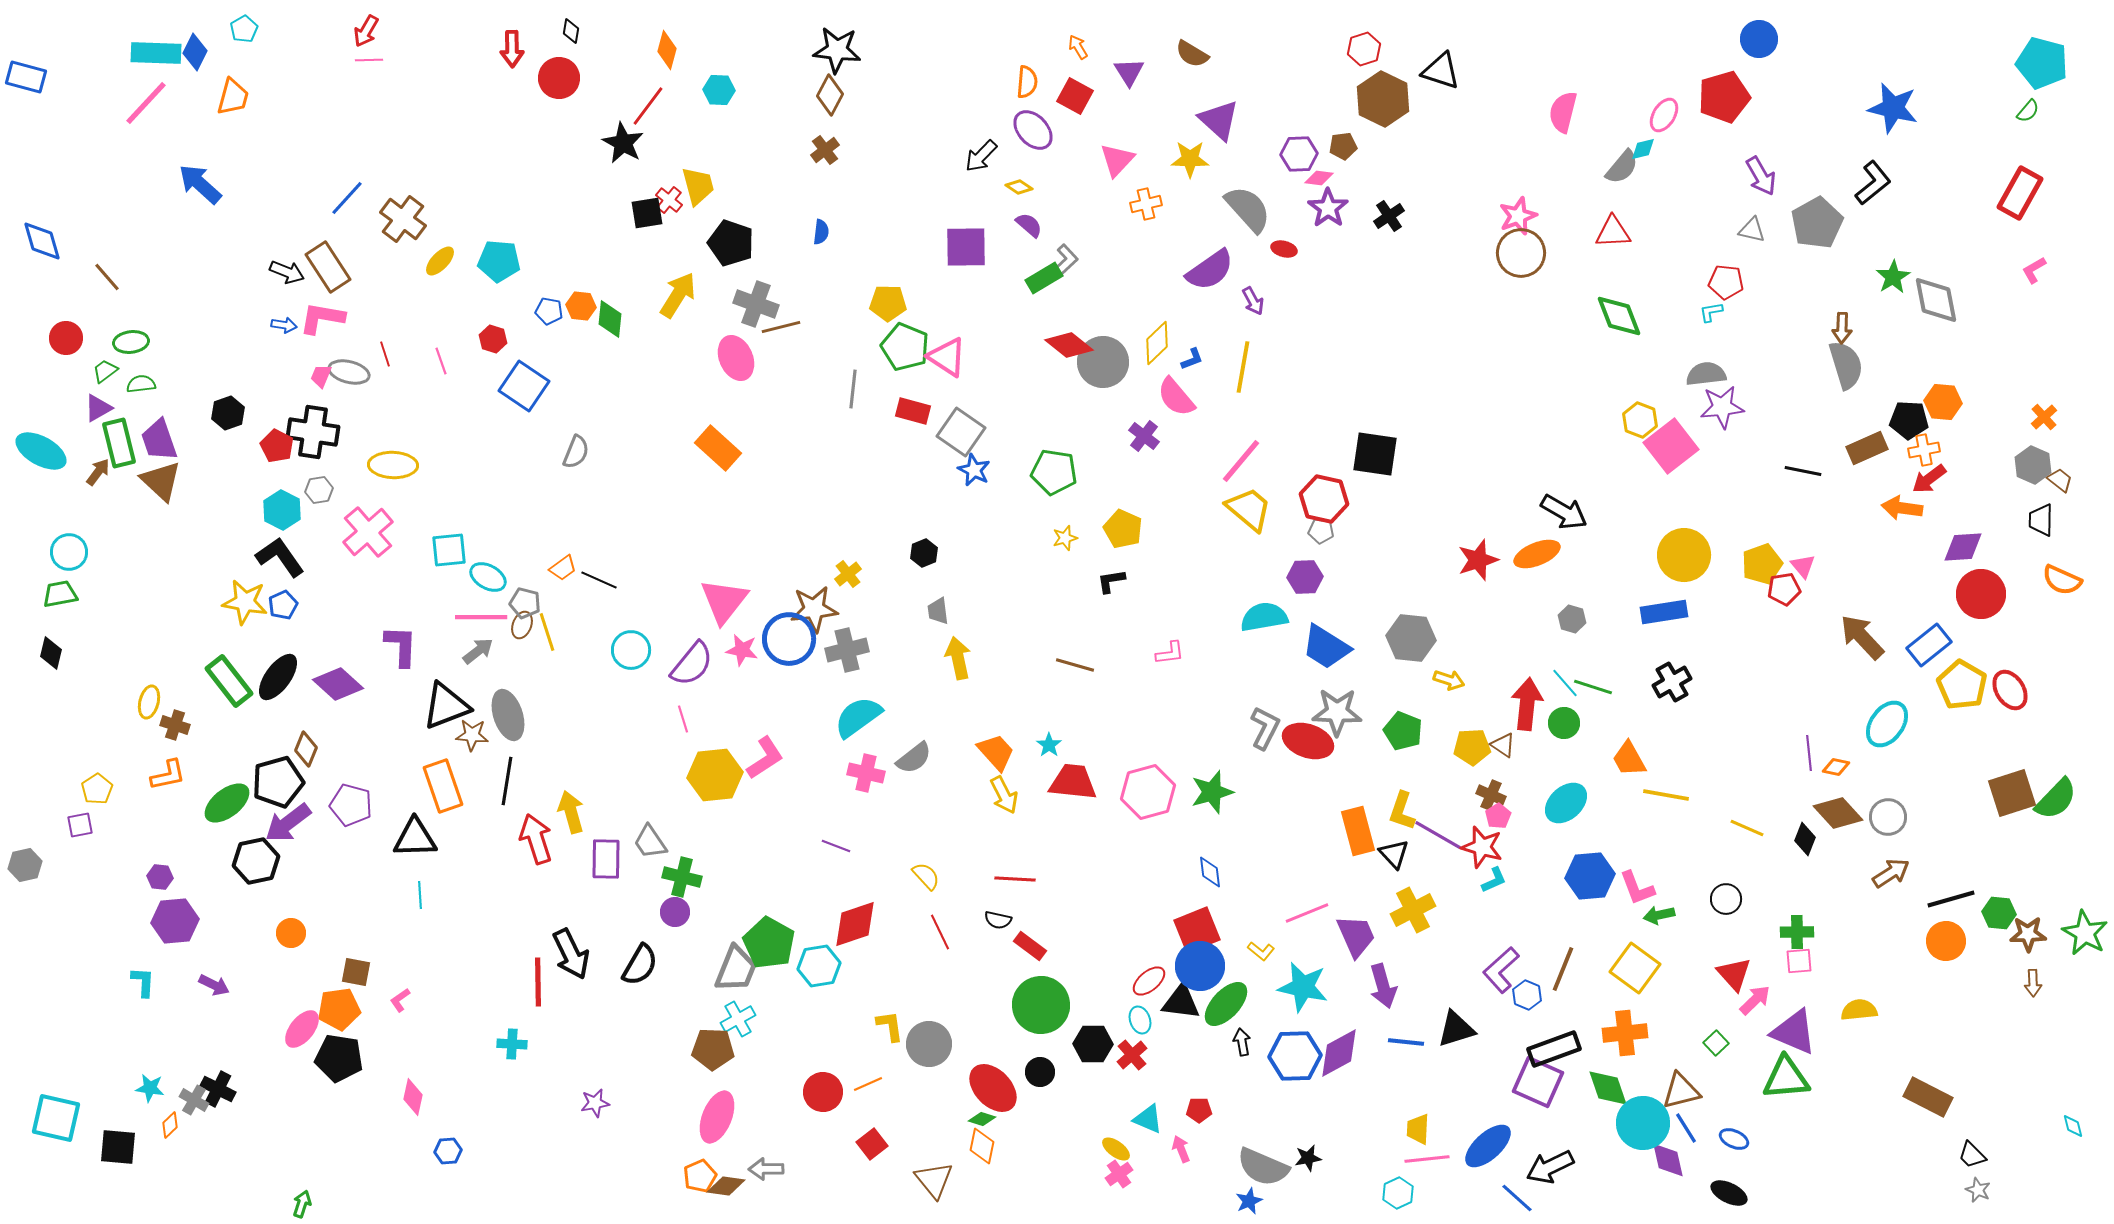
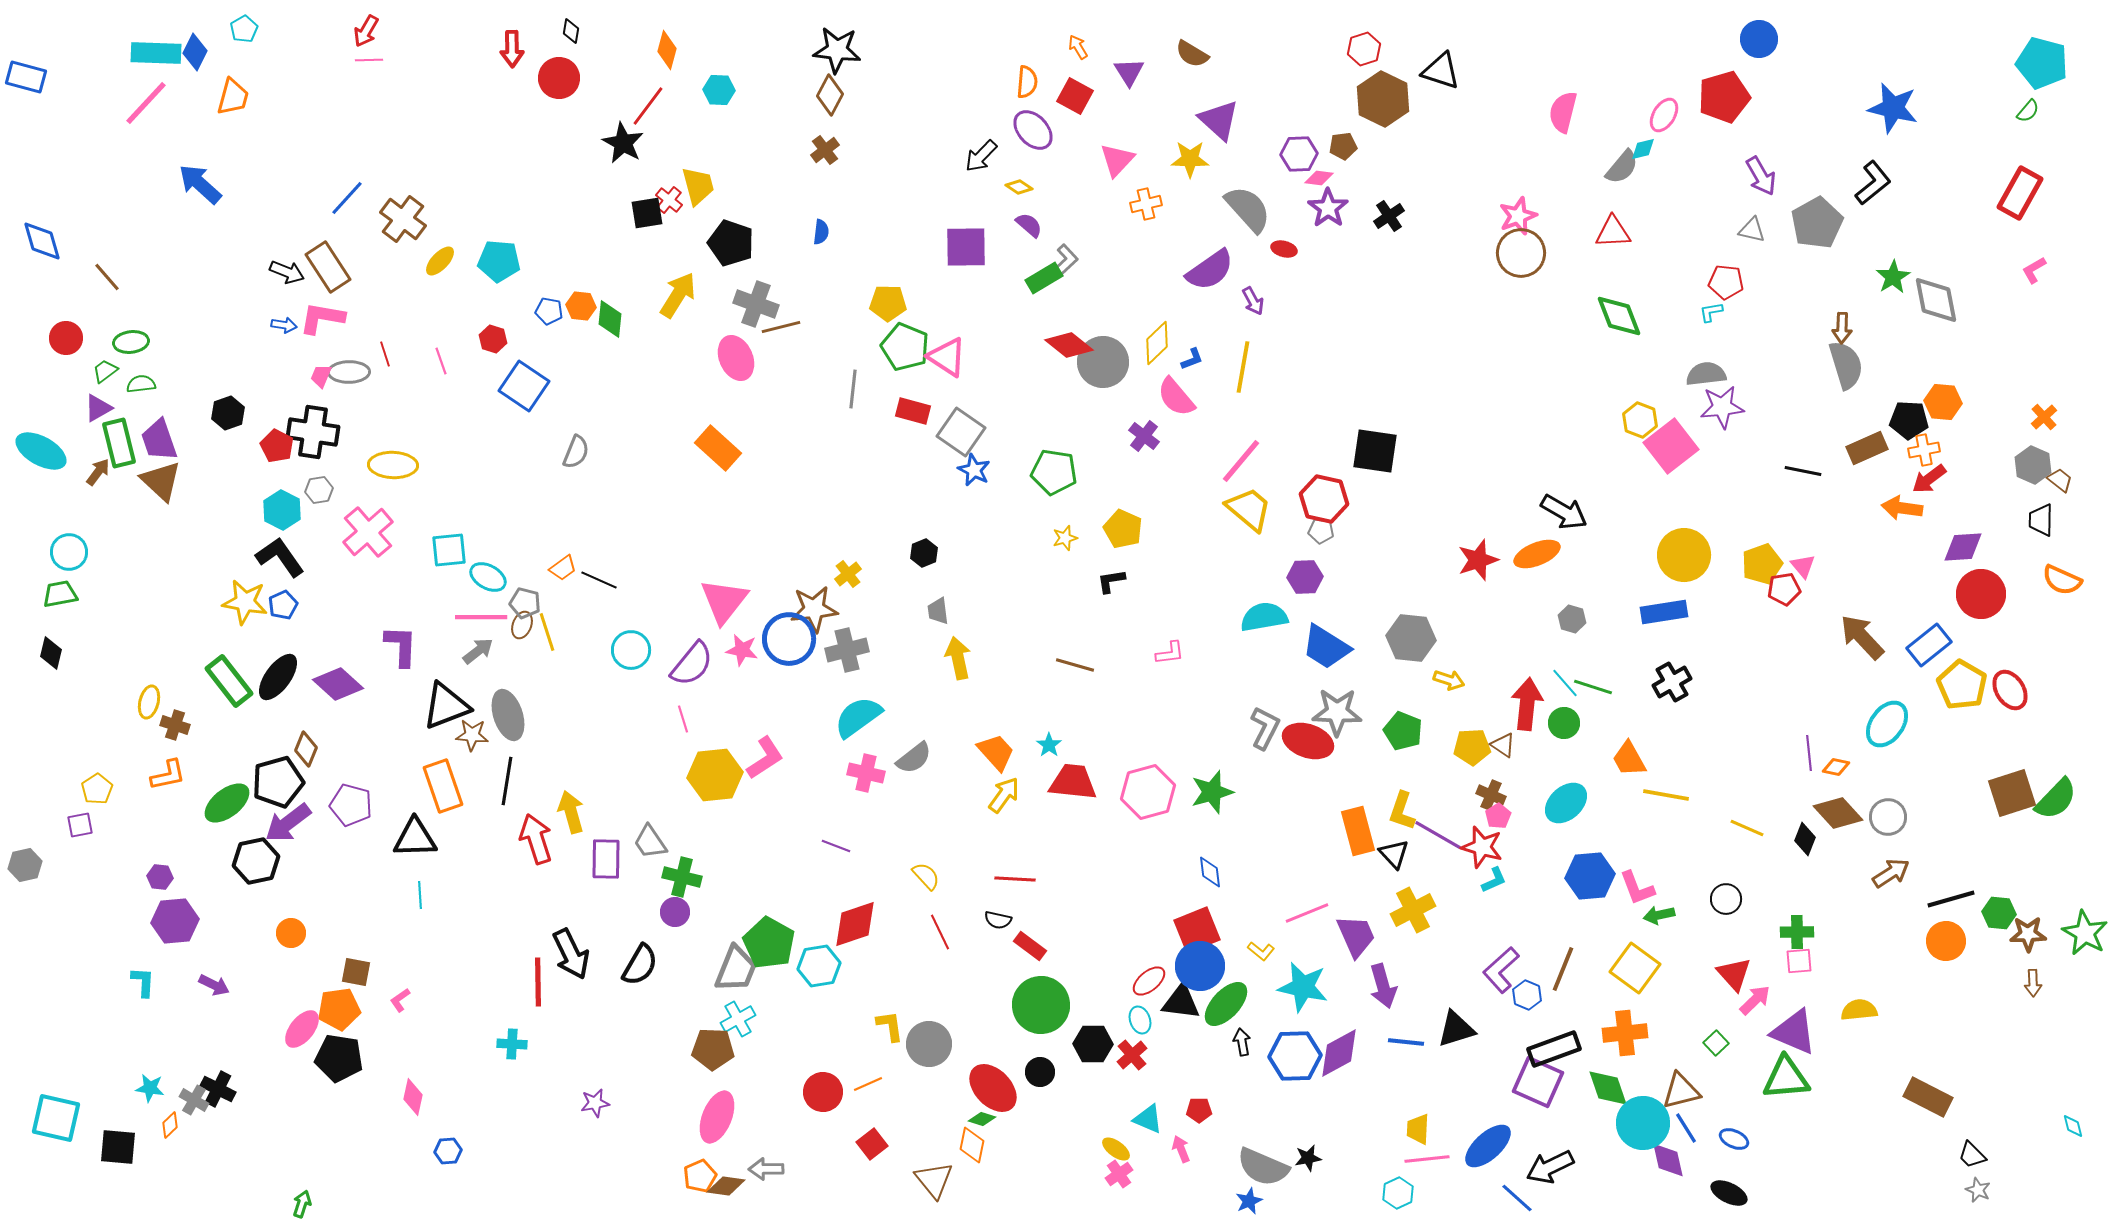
gray ellipse at (349, 372): rotated 15 degrees counterclockwise
black square at (1375, 454): moved 3 px up
yellow arrow at (1004, 795): rotated 117 degrees counterclockwise
orange diamond at (982, 1146): moved 10 px left, 1 px up
